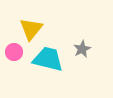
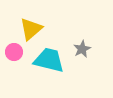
yellow triangle: rotated 10 degrees clockwise
cyan trapezoid: moved 1 px right, 1 px down
